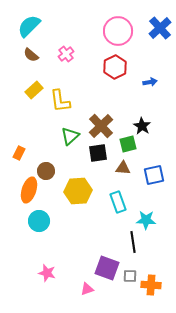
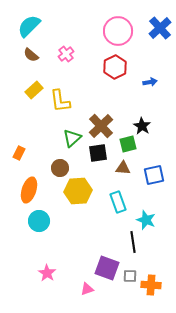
green triangle: moved 2 px right, 2 px down
brown circle: moved 14 px right, 3 px up
cyan star: rotated 18 degrees clockwise
pink star: rotated 18 degrees clockwise
